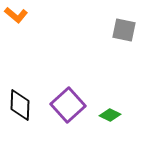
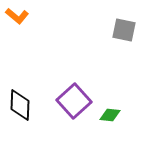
orange L-shape: moved 1 px right, 1 px down
purple square: moved 6 px right, 4 px up
green diamond: rotated 20 degrees counterclockwise
